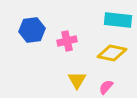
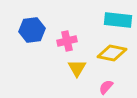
yellow triangle: moved 12 px up
